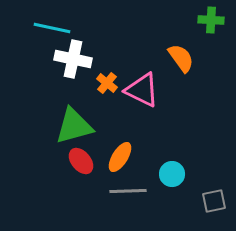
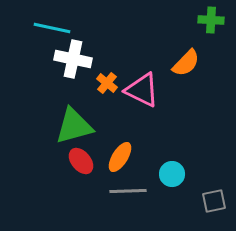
orange semicircle: moved 5 px right, 5 px down; rotated 80 degrees clockwise
